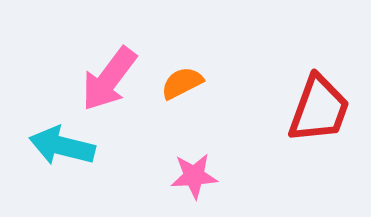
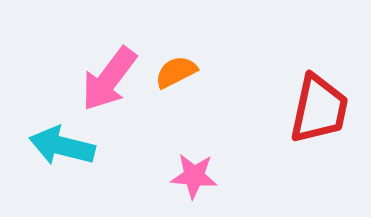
orange semicircle: moved 6 px left, 11 px up
red trapezoid: rotated 8 degrees counterclockwise
pink star: rotated 9 degrees clockwise
